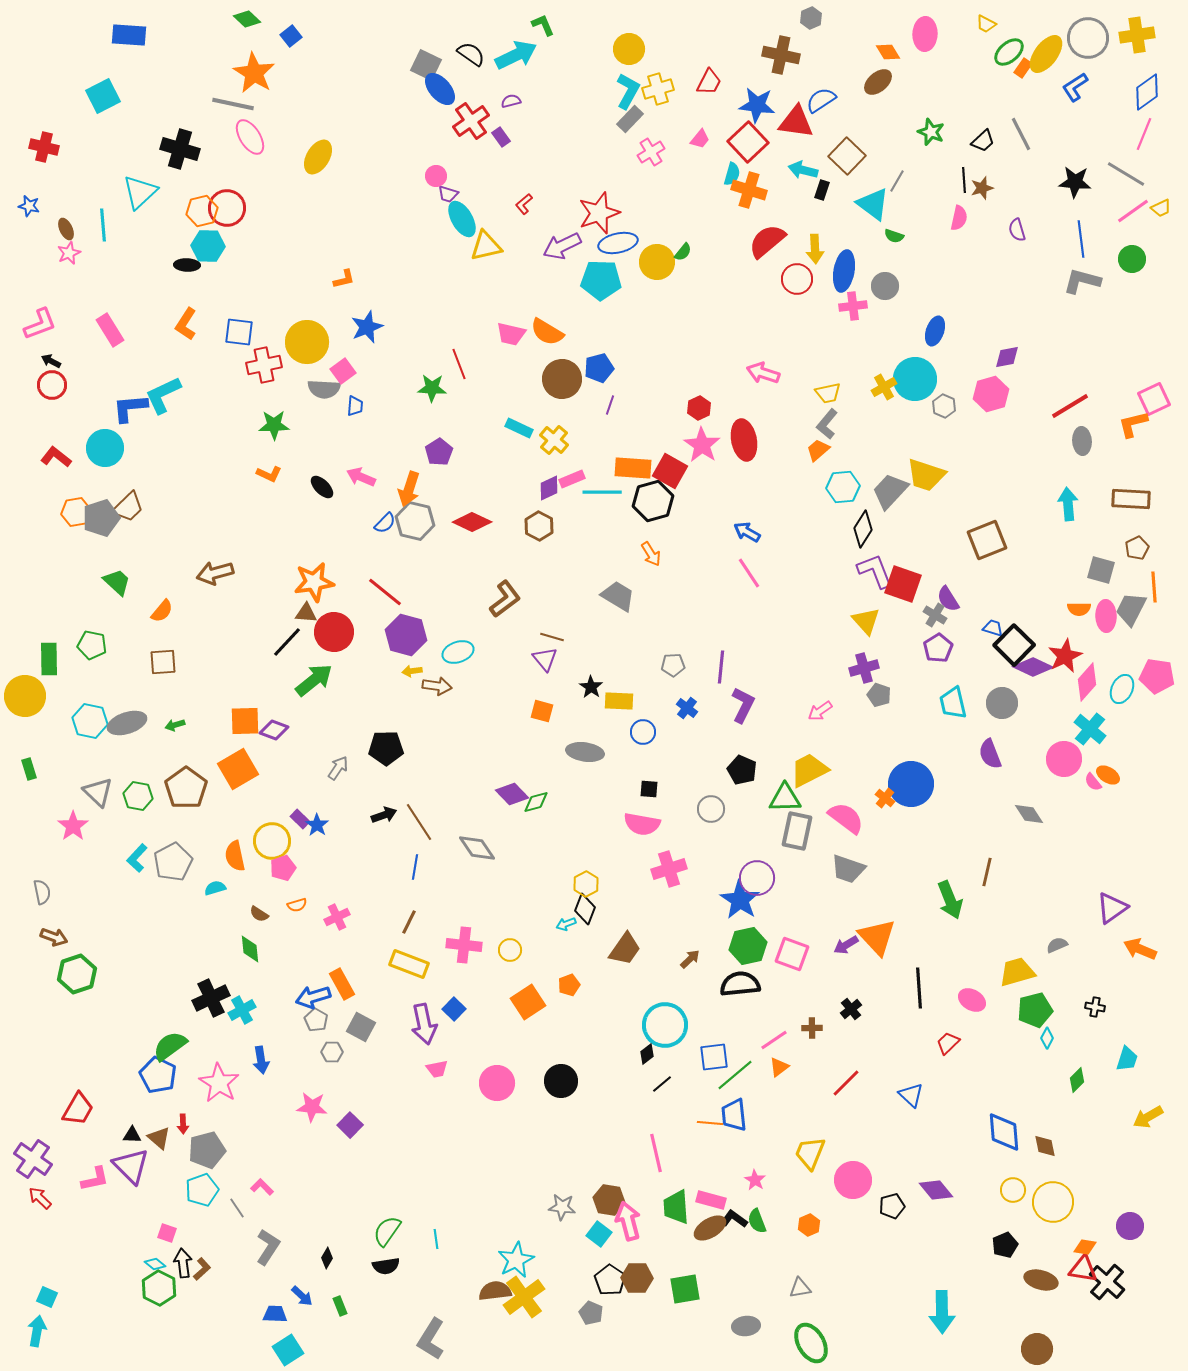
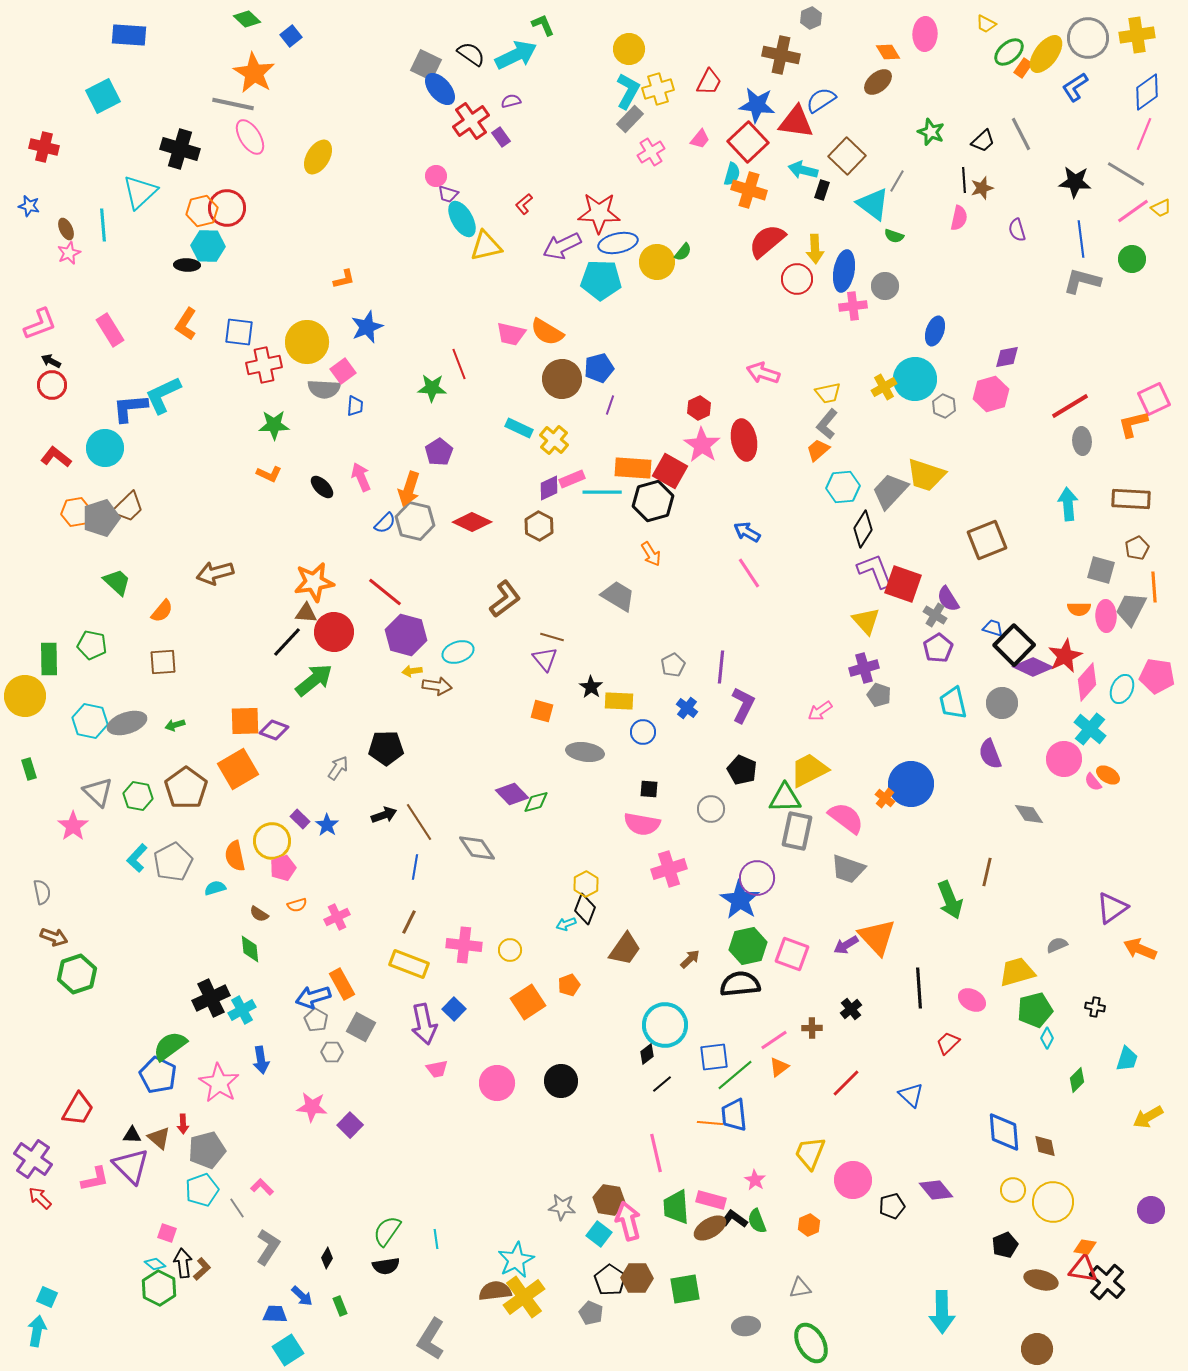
red star at (599, 213): rotated 21 degrees clockwise
pink arrow at (361, 477): rotated 44 degrees clockwise
gray pentagon at (673, 665): rotated 25 degrees counterclockwise
blue star at (317, 825): moved 10 px right
purple circle at (1130, 1226): moved 21 px right, 16 px up
